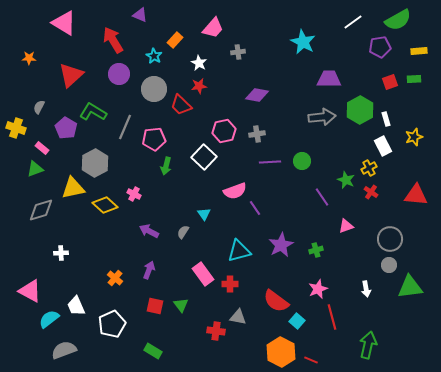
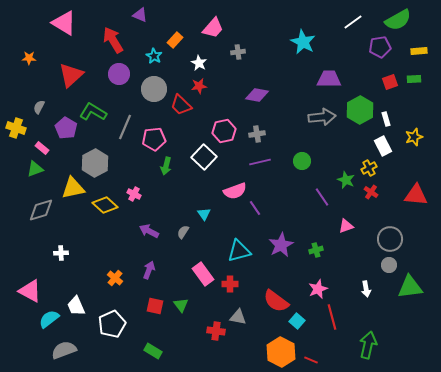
purple line at (270, 162): moved 10 px left; rotated 10 degrees counterclockwise
